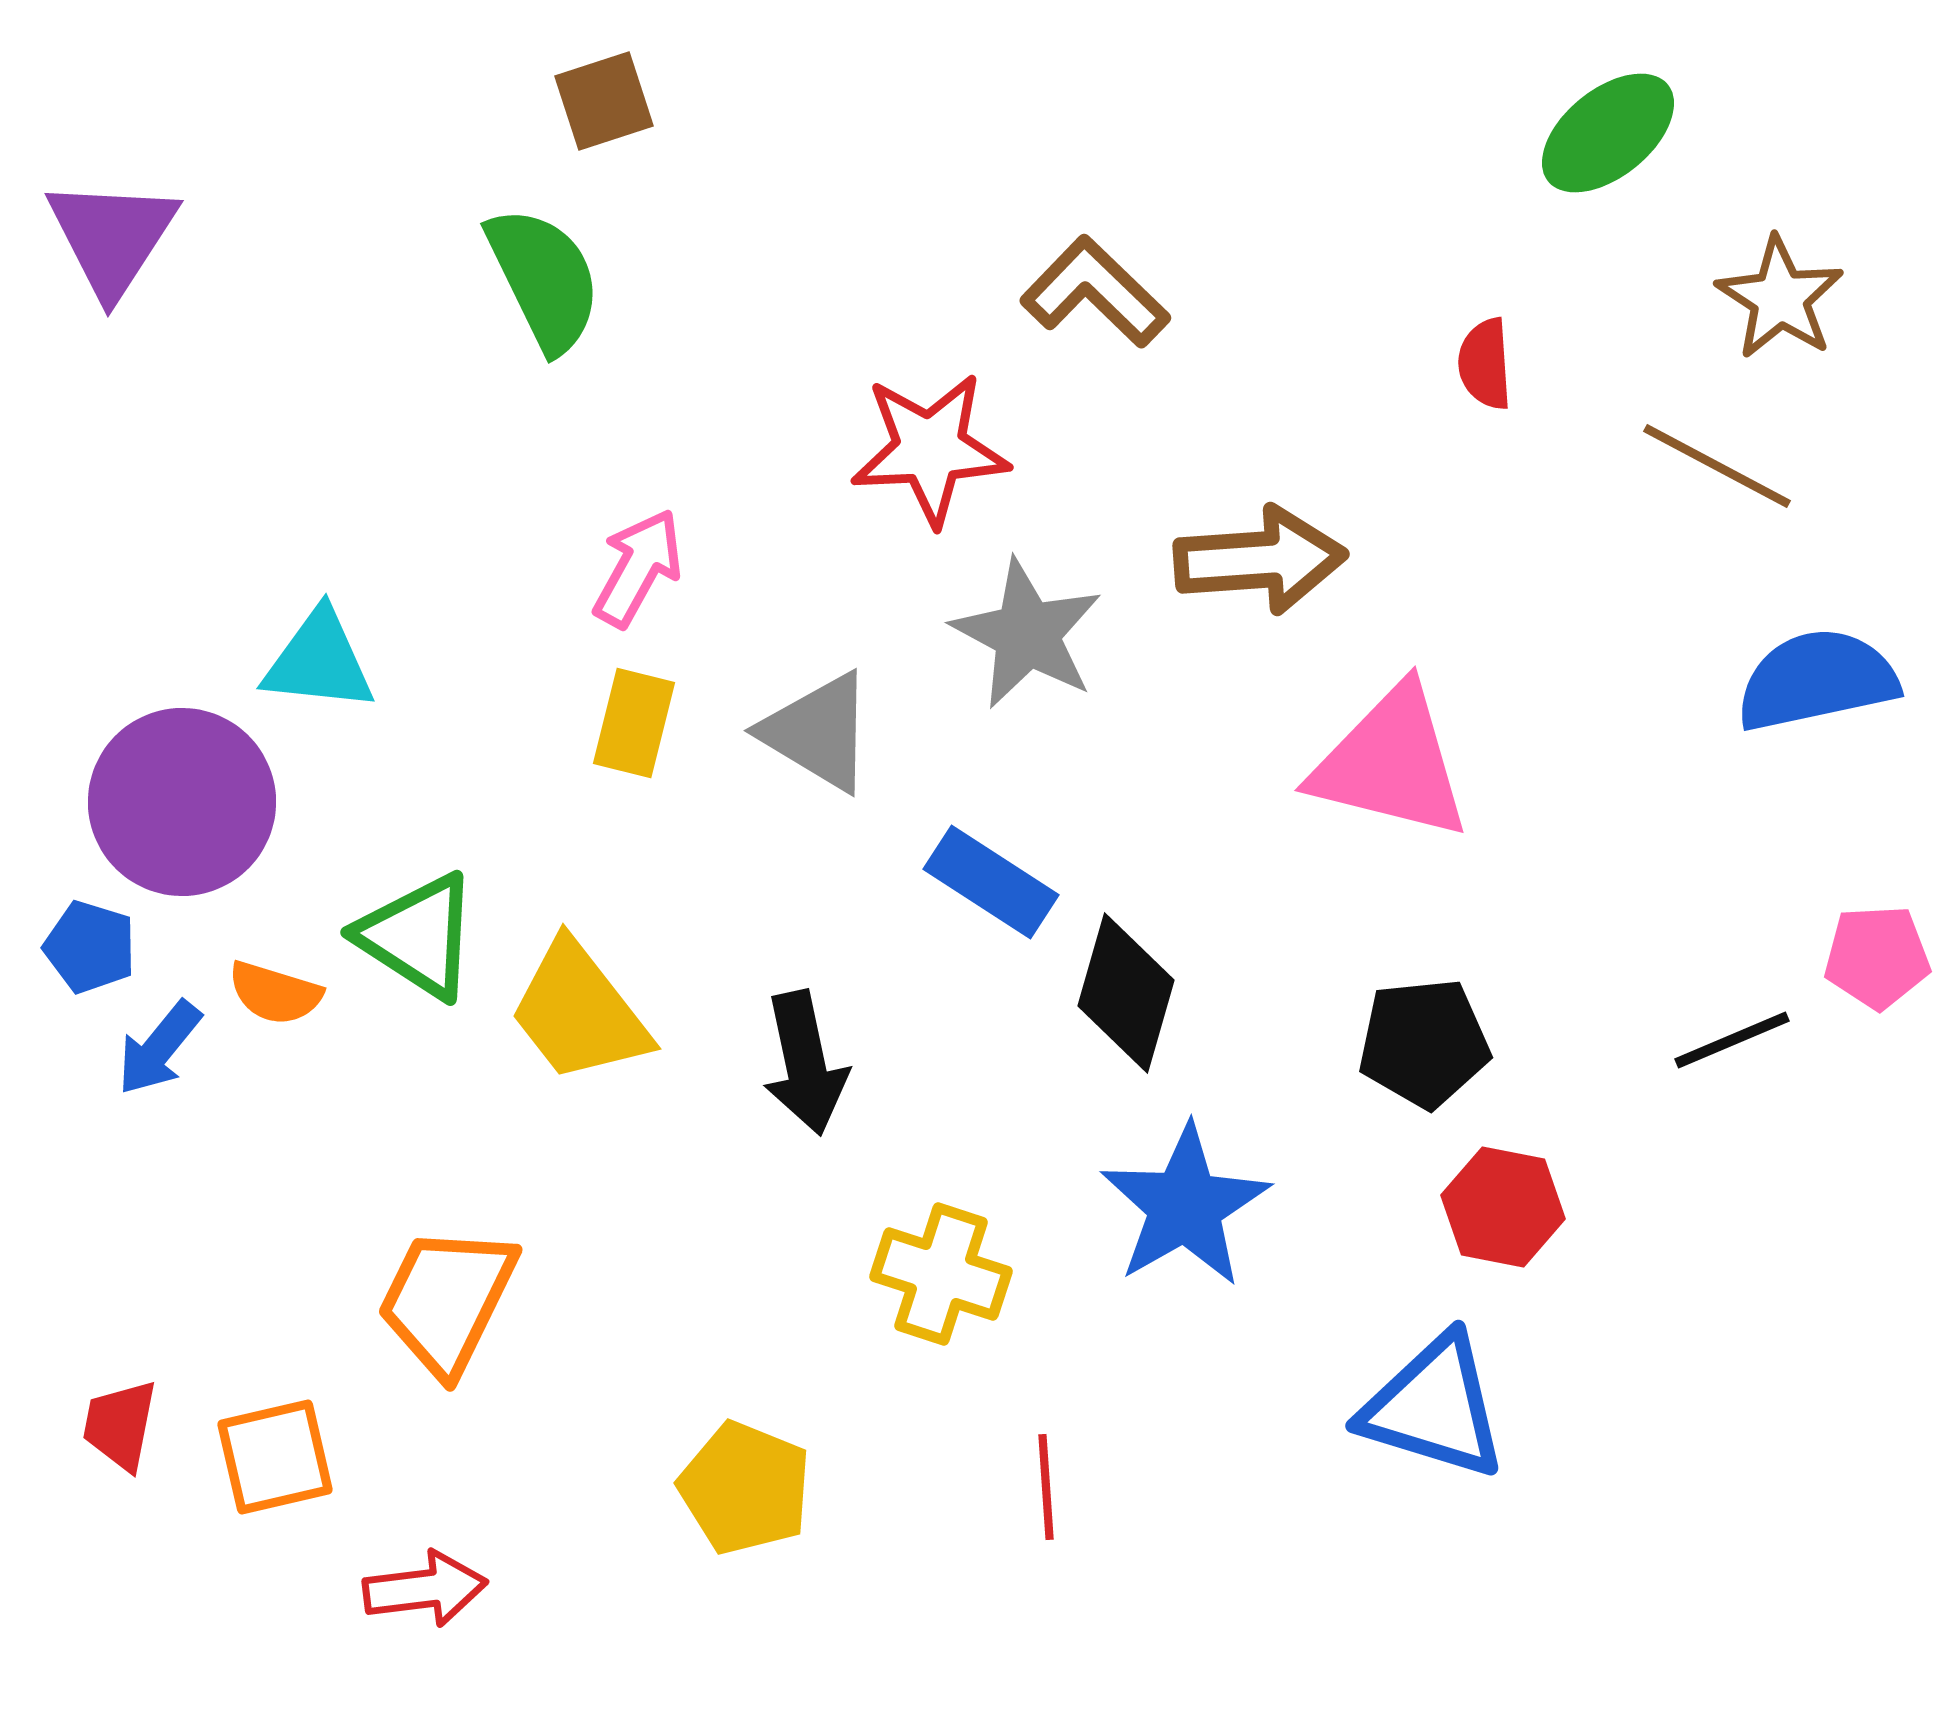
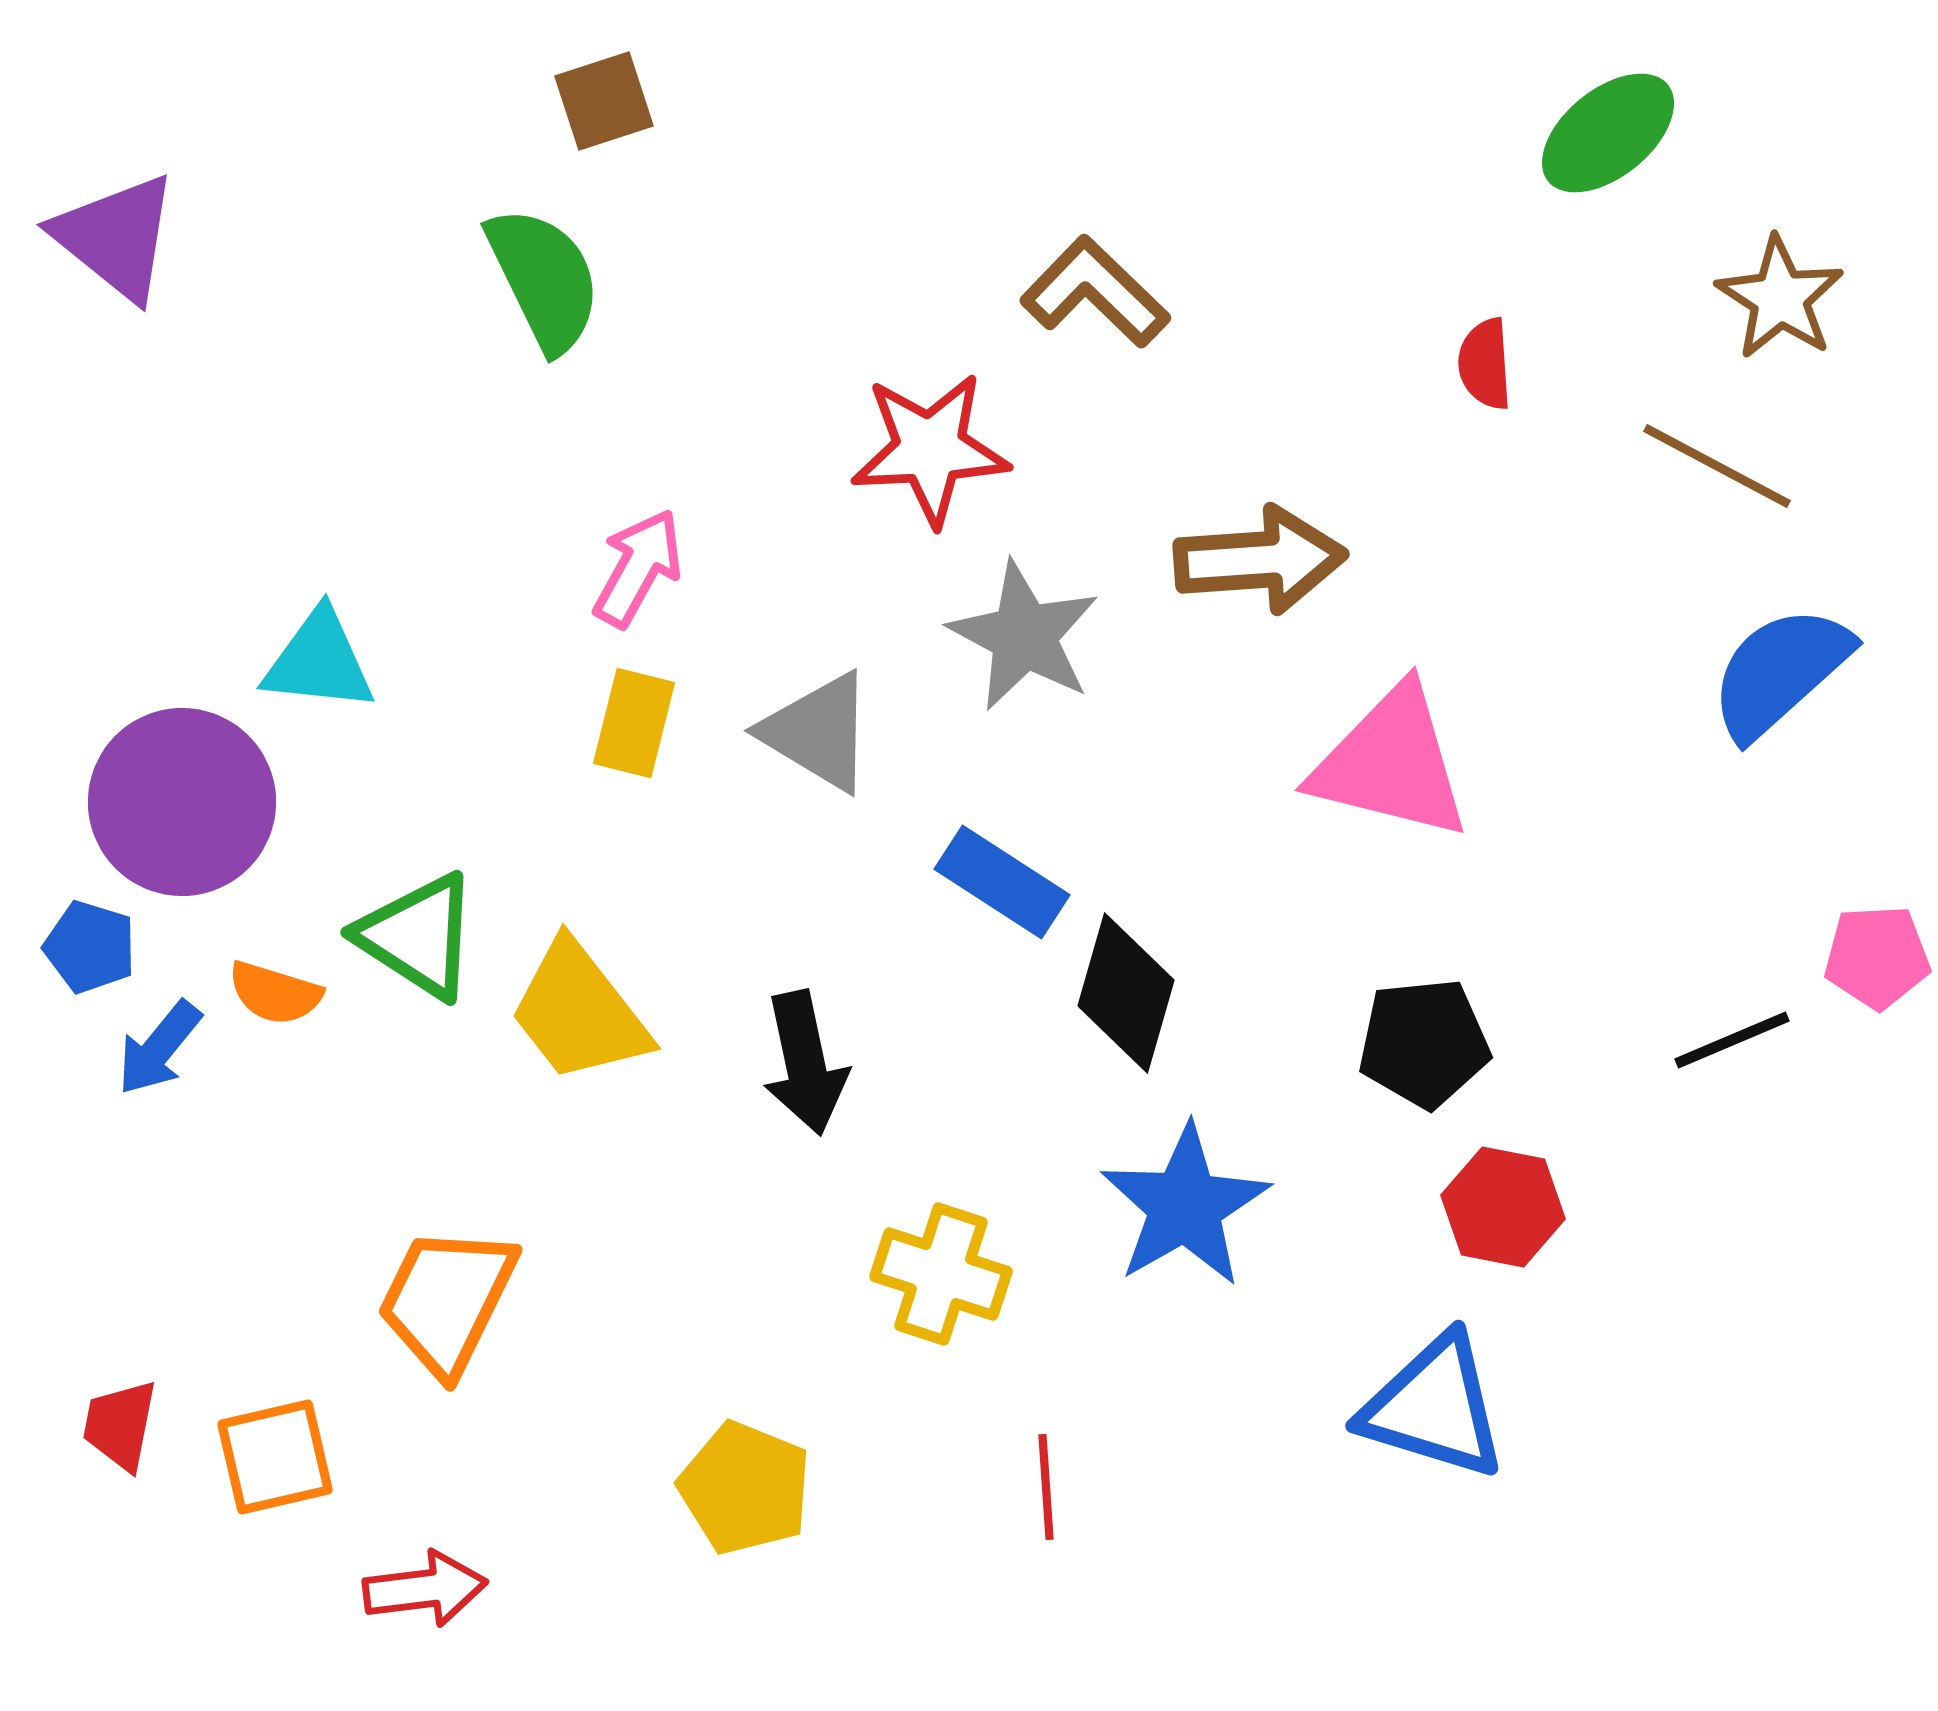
purple triangle: moved 4 px right; rotated 24 degrees counterclockwise
gray star: moved 3 px left, 2 px down
blue semicircle: moved 37 px left, 8 px up; rotated 30 degrees counterclockwise
blue rectangle: moved 11 px right
